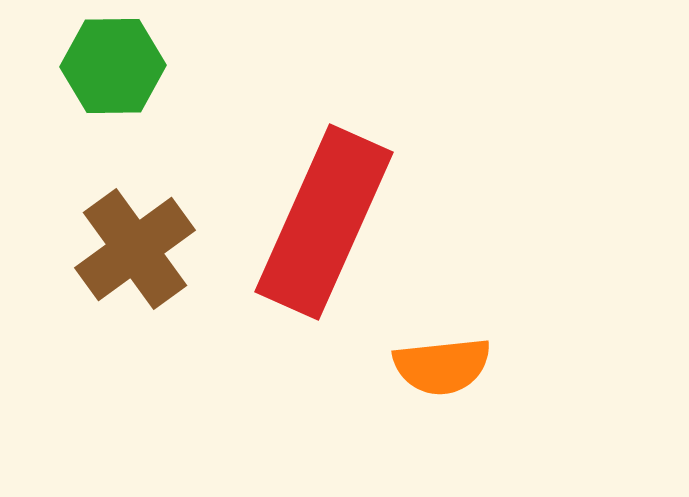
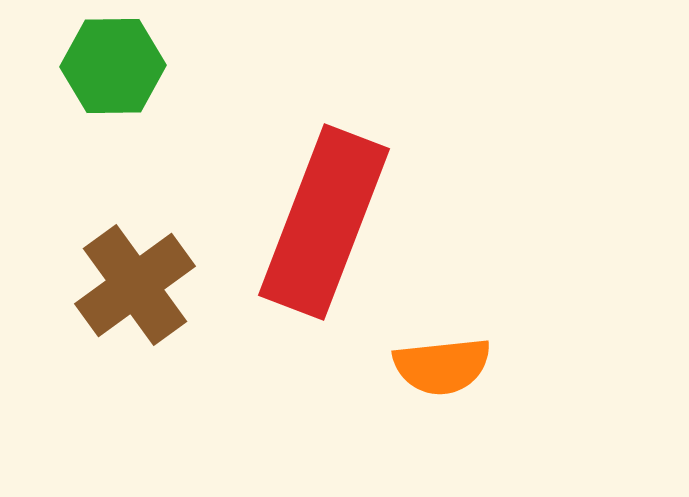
red rectangle: rotated 3 degrees counterclockwise
brown cross: moved 36 px down
